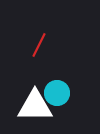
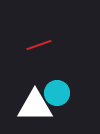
red line: rotated 45 degrees clockwise
